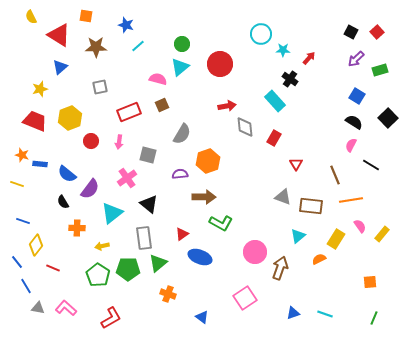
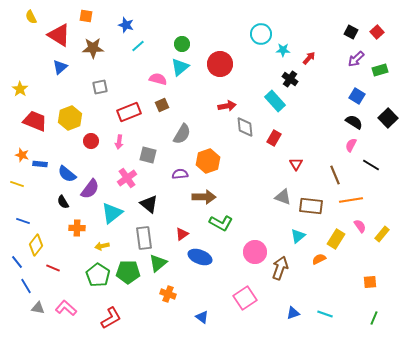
brown star at (96, 47): moved 3 px left, 1 px down
yellow star at (40, 89): moved 20 px left; rotated 21 degrees counterclockwise
green pentagon at (128, 269): moved 3 px down
